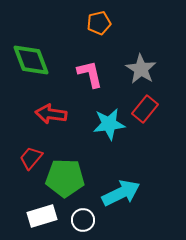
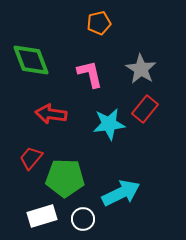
white circle: moved 1 px up
